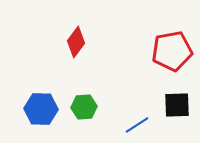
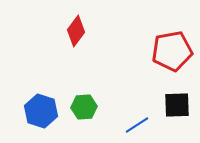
red diamond: moved 11 px up
blue hexagon: moved 2 px down; rotated 16 degrees clockwise
